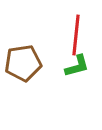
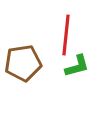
red line: moved 10 px left
